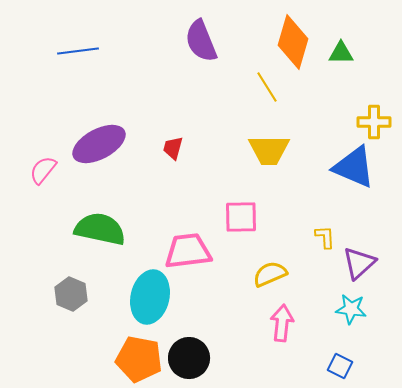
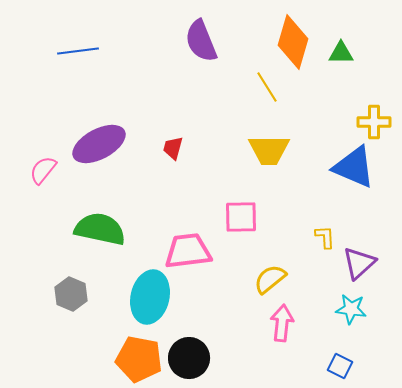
yellow semicircle: moved 5 px down; rotated 16 degrees counterclockwise
